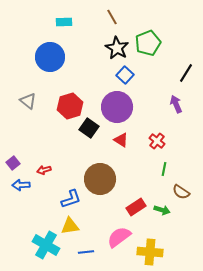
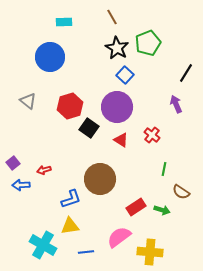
red cross: moved 5 px left, 6 px up
cyan cross: moved 3 px left
